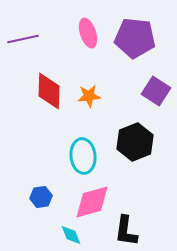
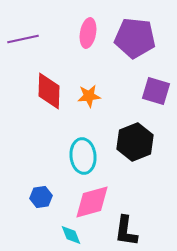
pink ellipse: rotated 28 degrees clockwise
purple square: rotated 16 degrees counterclockwise
